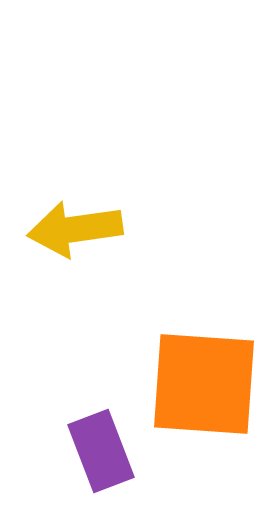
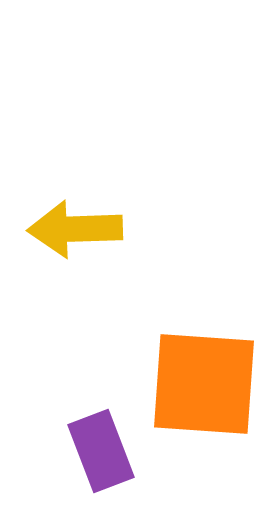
yellow arrow: rotated 6 degrees clockwise
